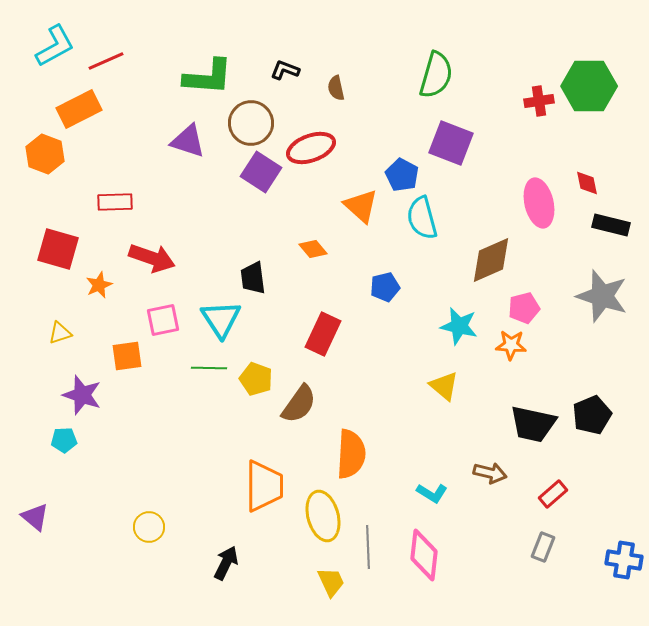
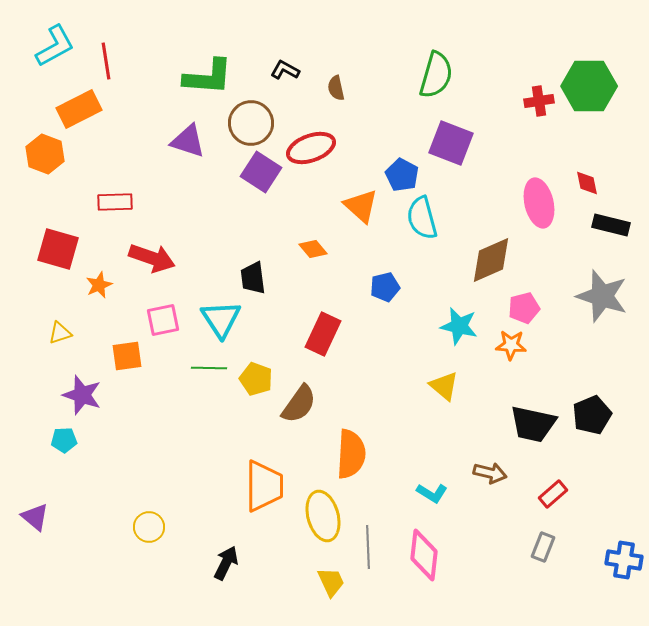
red line at (106, 61): rotated 75 degrees counterclockwise
black L-shape at (285, 70): rotated 8 degrees clockwise
